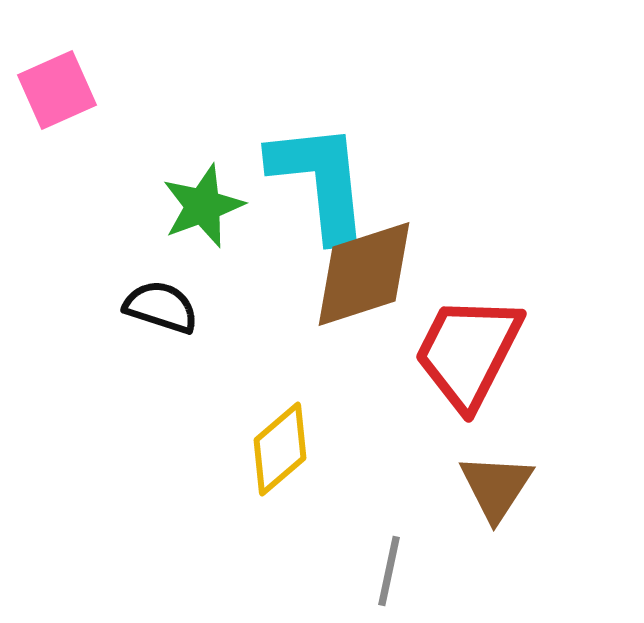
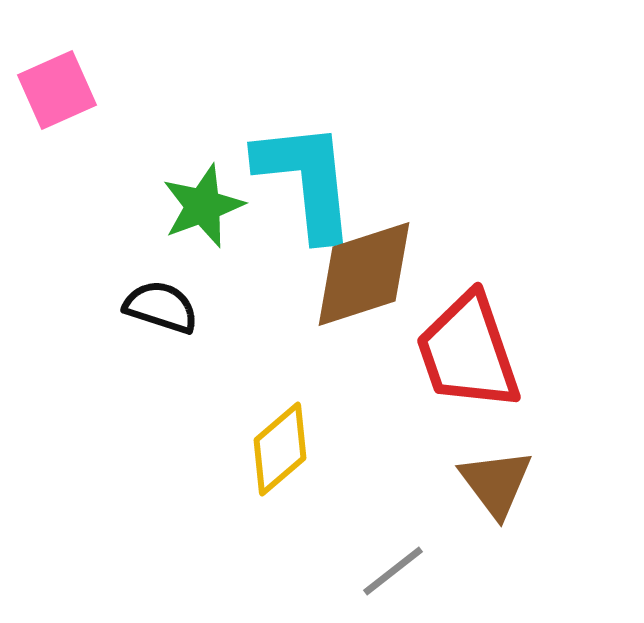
cyan L-shape: moved 14 px left, 1 px up
red trapezoid: rotated 46 degrees counterclockwise
brown triangle: moved 4 px up; rotated 10 degrees counterclockwise
gray line: moved 4 px right; rotated 40 degrees clockwise
